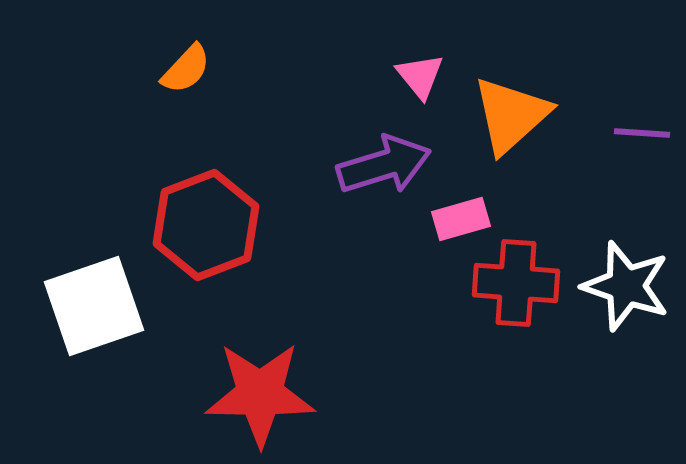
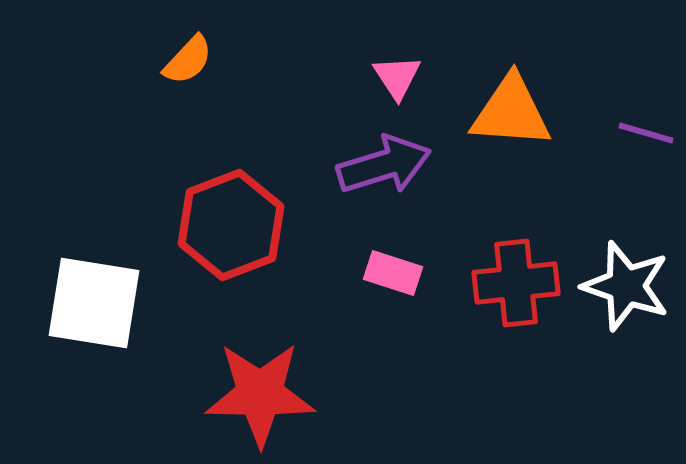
orange semicircle: moved 2 px right, 9 px up
pink triangle: moved 23 px left, 1 px down; rotated 6 degrees clockwise
orange triangle: moved 3 px up; rotated 46 degrees clockwise
purple line: moved 4 px right; rotated 12 degrees clockwise
pink rectangle: moved 68 px left, 54 px down; rotated 34 degrees clockwise
red hexagon: moved 25 px right
red cross: rotated 10 degrees counterclockwise
white square: moved 3 px up; rotated 28 degrees clockwise
